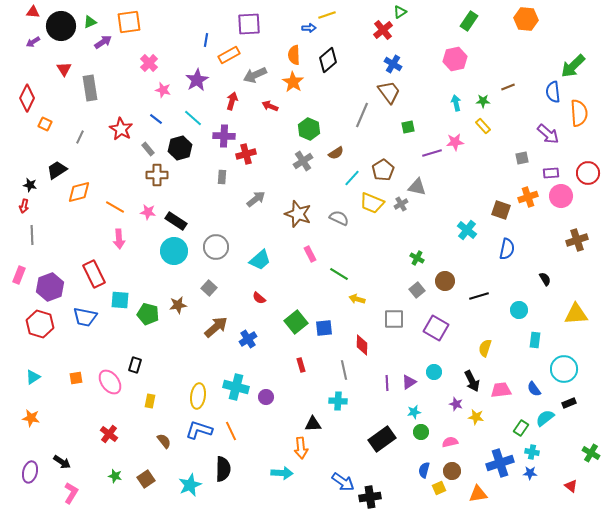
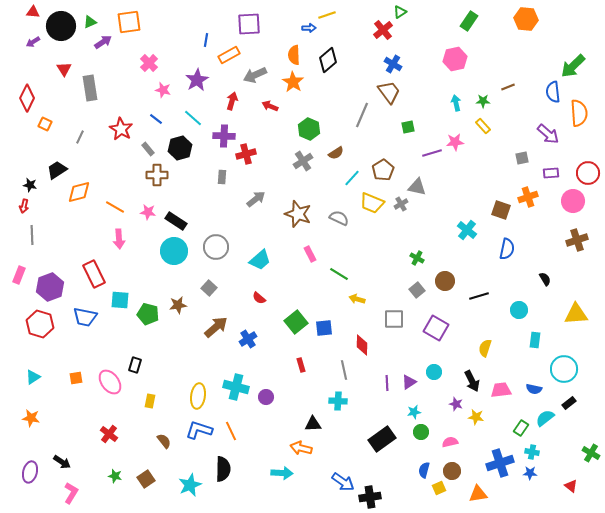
pink circle at (561, 196): moved 12 px right, 5 px down
blue semicircle at (534, 389): rotated 42 degrees counterclockwise
black rectangle at (569, 403): rotated 16 degrees counterclockwise
orange arrow at (301, 448): rotated 110 degrees clockwise
